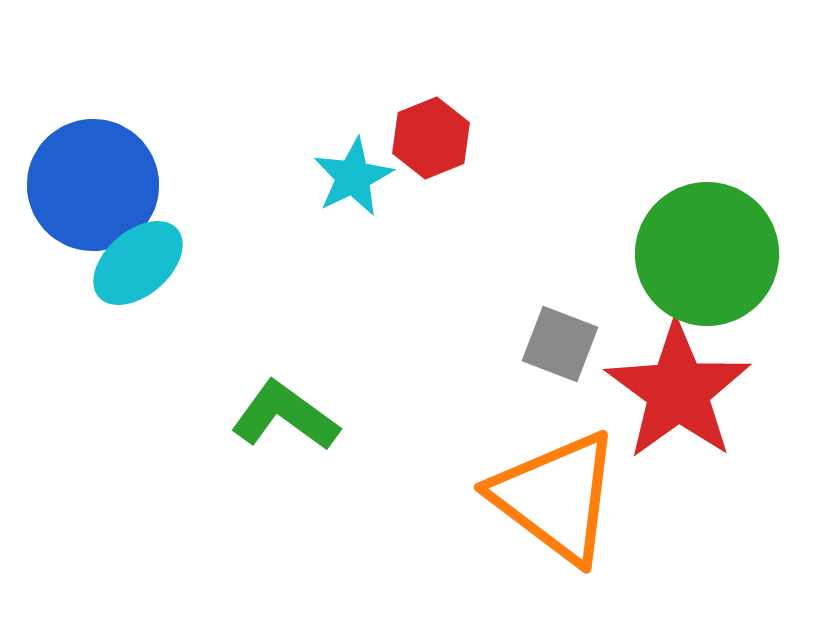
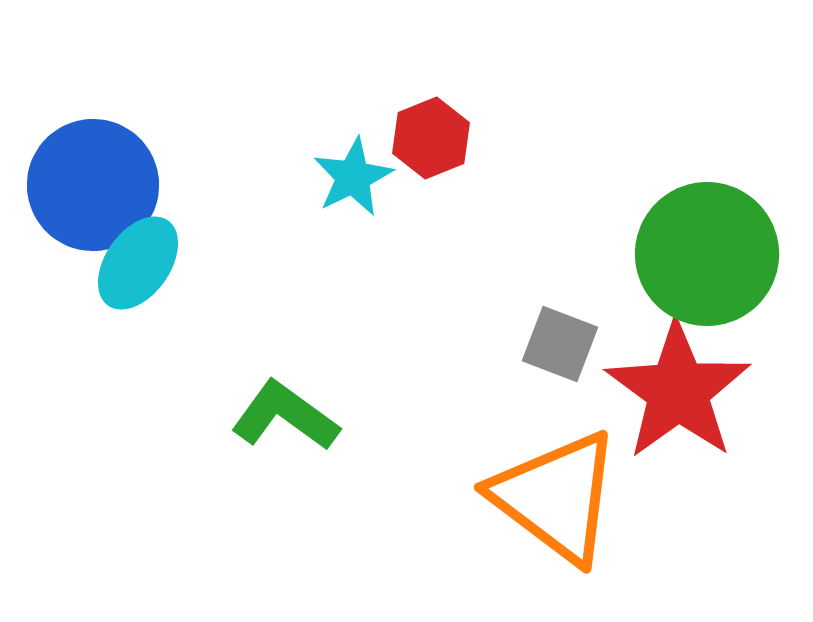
cyan ellipse: rotated 14 degrees counterclockwise
